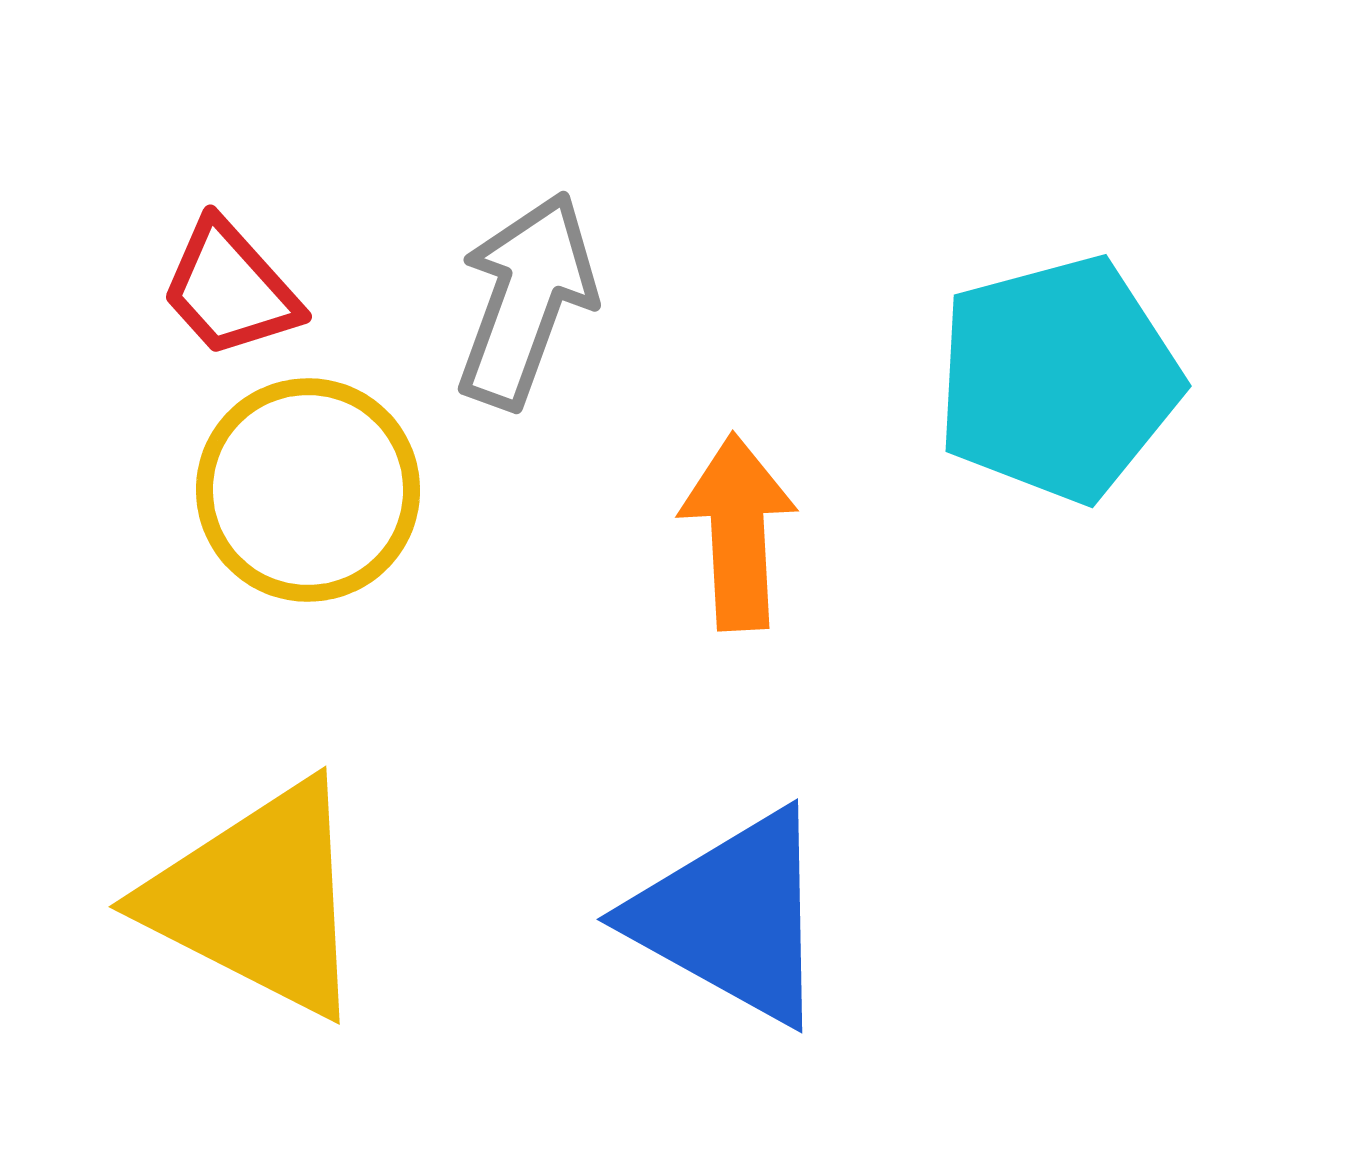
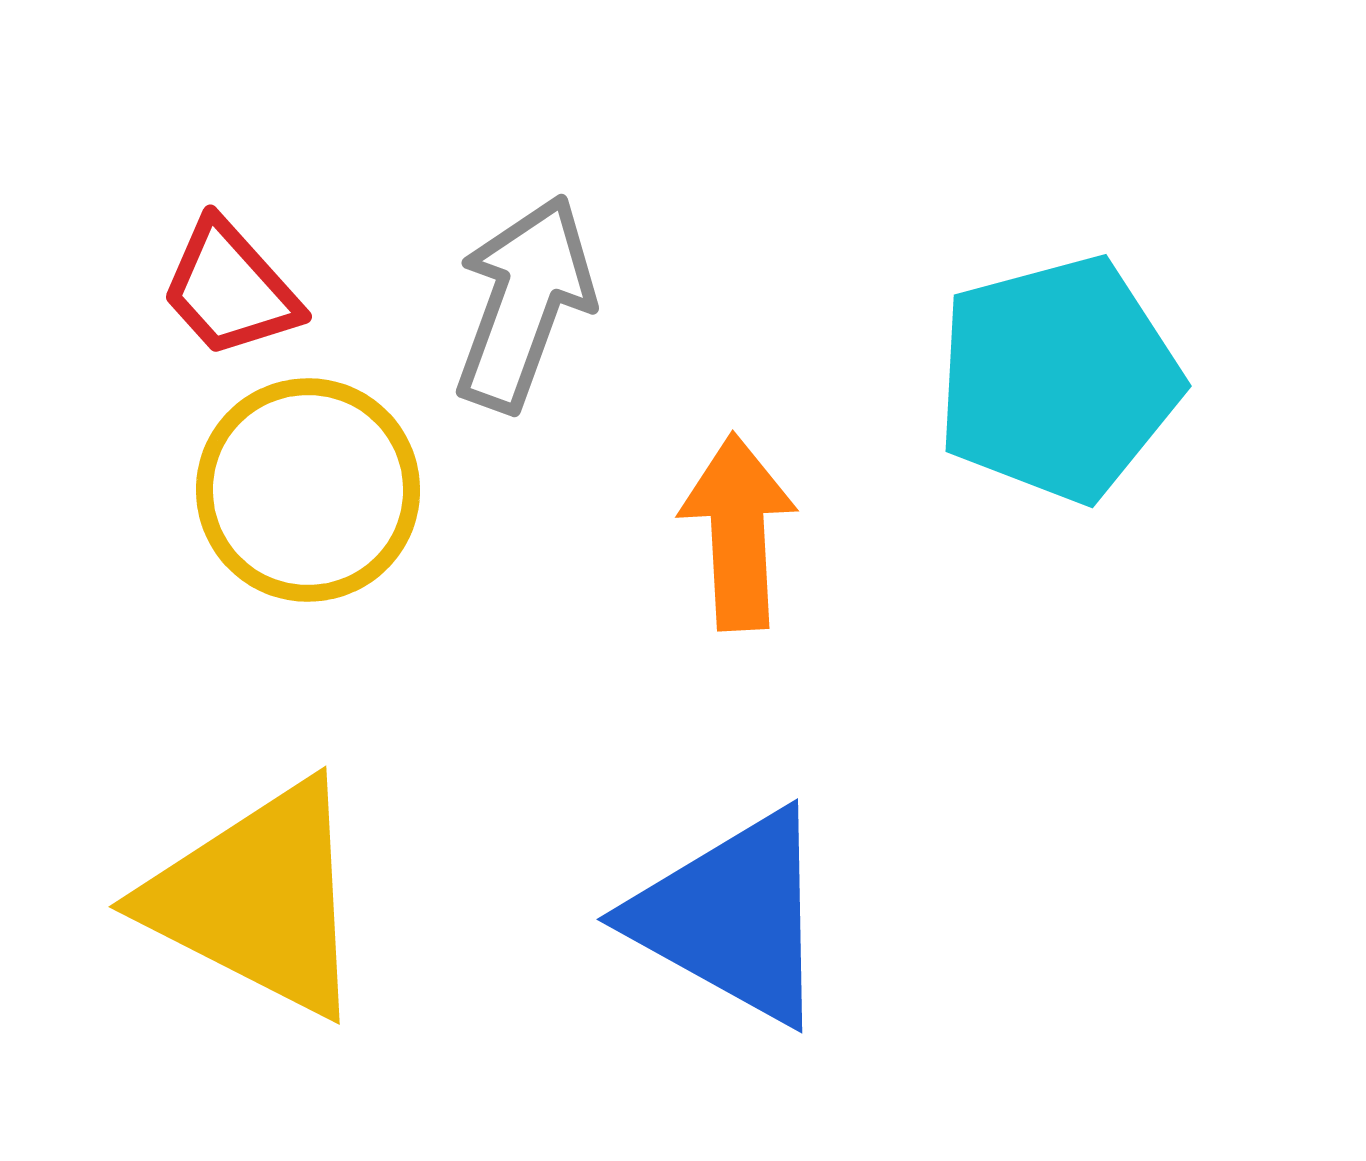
gray arrow: moved 2 px left, 3 px down
